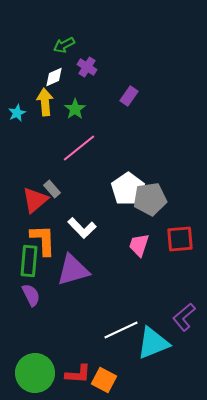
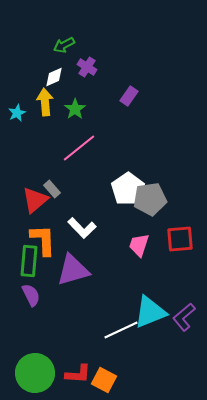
cyan triangle: moved 3 px left, 31 px up
